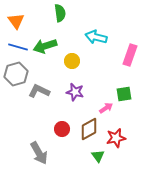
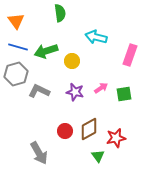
green arrow: moved 1 px right, 5 px down
pink arrow: moved 5 px left, 20 px up
red circle: moved 3 px right, 2 px down
